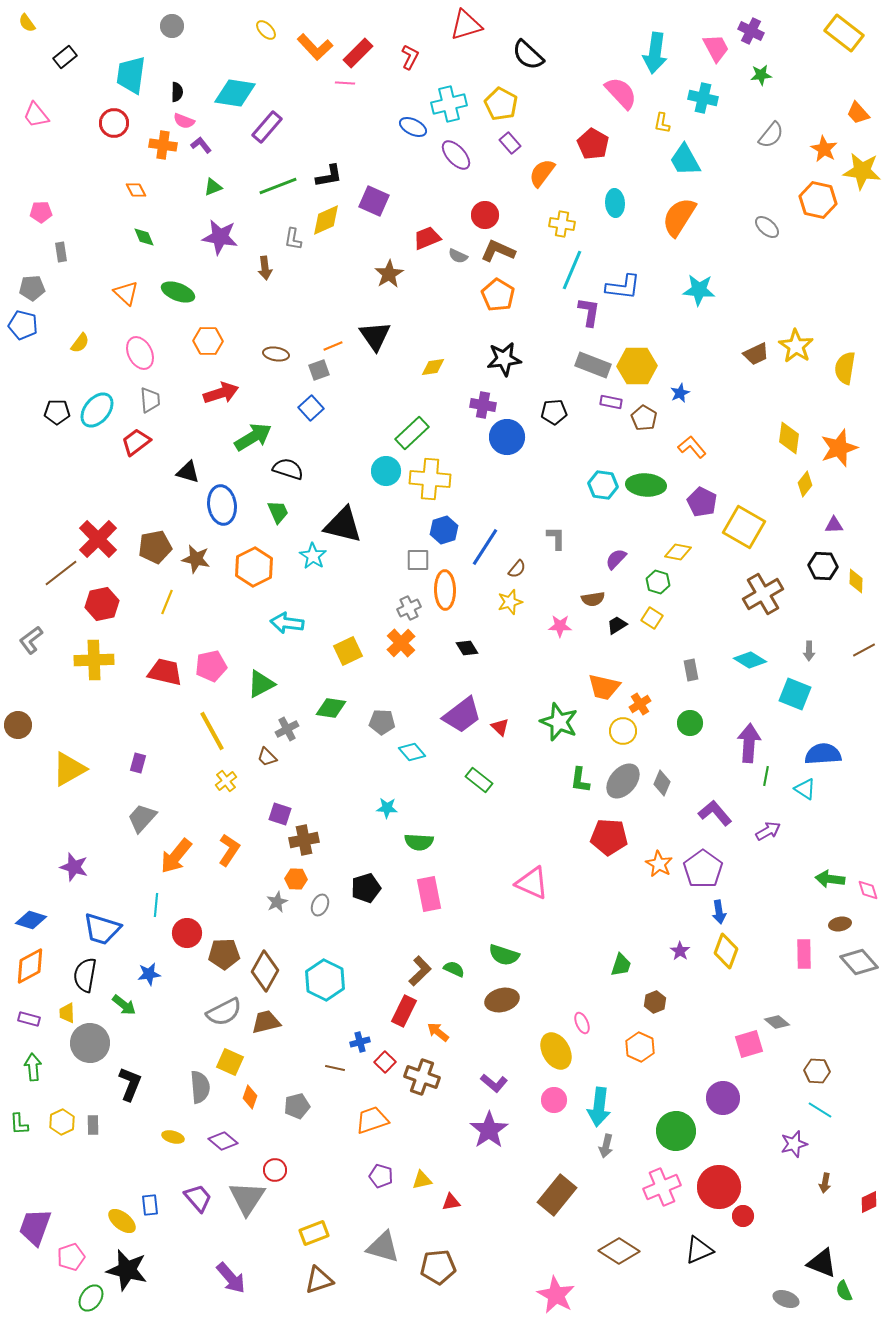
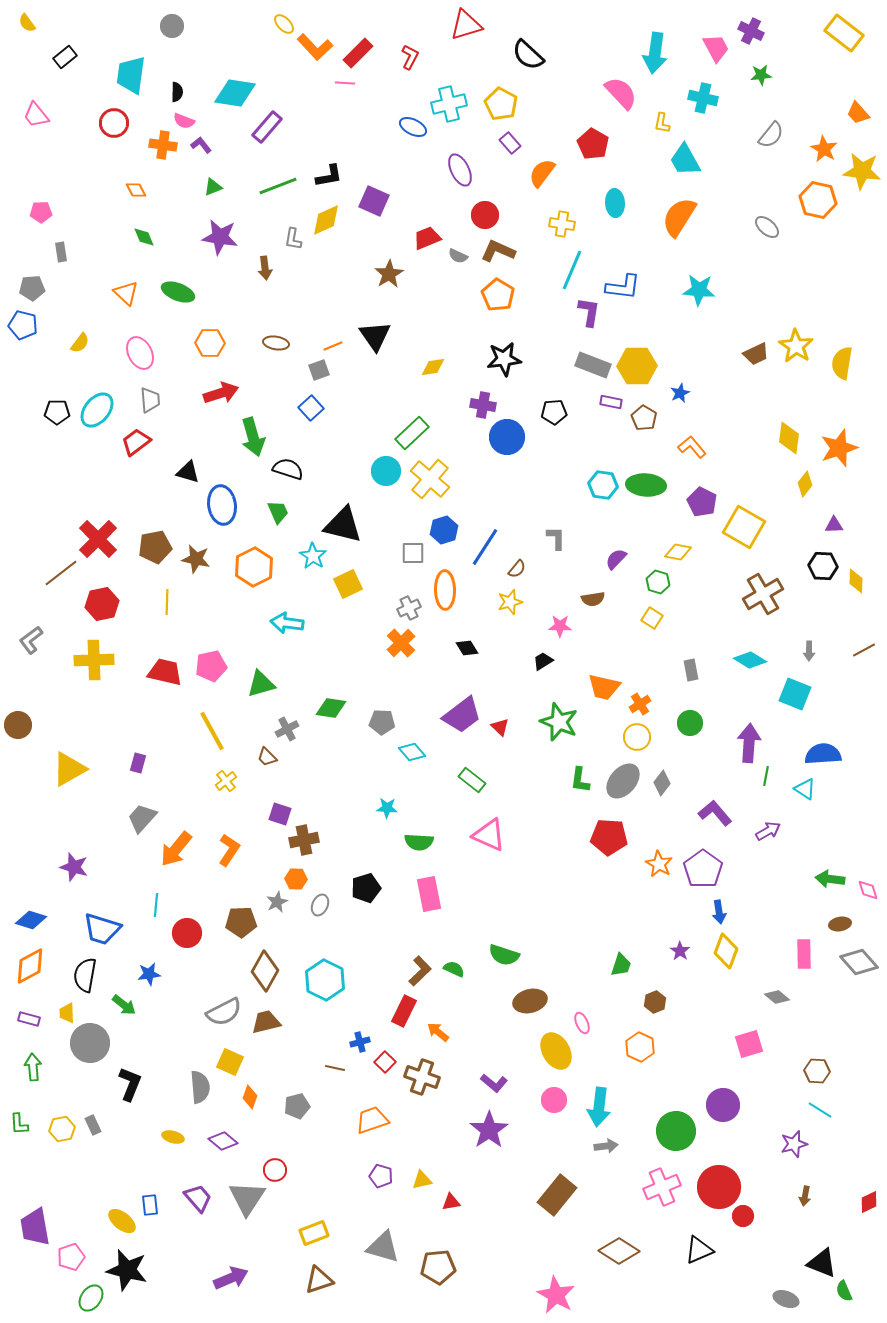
yellow ellipse at (266, 30): moved 18 px right, 6 px up
purple ellipse at (456, 155): moved 4 px right, 15 px down; rotated 16 degrees clockwise
orange hexagon at (208, 341): moved 2 px right, 2 px down
brown ellipse at (276, 354): moved 11 px up
yellow semicircle at (845, 368): moved 3 px left, 5 px up
green arrow at (253, 437): rotated 105 degrees clockwise
yellow cross at (430, 479): rotated 36 degrees clockwise
gray square at (418, 560): moved 5 px left, 7 px up
yellow line at (167, 602): rotated 20 degrees counterclockwise
black trapezoid at (617, 625): moved 74 px left, 36 px down
yellow square at (348, 651): moved 67 px up
green triangle at (261, 684): rotated 12 degrees clockwise
yellow circle at (623, 731): moved 14 px right, 6 px down
green rectangle at (479, 780): moved 7 px left
gray diamond at (662, 783): rotated 15 degrees clockwise
orange arrow at (176, 856): moved 7 px up
pink triangle at (532, 883): moved 43 px left, 48 px up
brown pentagon at (224, 954): moved 17 px right, 32 px up
brown ellipse at (502, 1000): moved 28 px right, 1 px down
gray diamond at (777, 1022): moved 25 px up
purple circle at (723, 1098): moved 7 px down
yellow hexagon at (62, 1122): moved 7 px down; rotated 15 degrees clockwise
gray rectangle at (93, 1125): rotated 24 degrees counterclockwise
gray arrow at (606, 1146): rotated 110 degrees counterclockwise
brown arrow at (825, 1183): moved 20 px left, 13 px down
purple trapezoid at (35, 1227): rotated 30 degrees counterclockwise
purple arrow at (231, 1278): rotated 72 degrees counterclockwise
